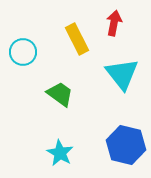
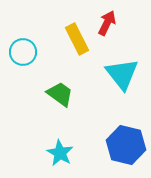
red arrow: moved 7 px left; rotated 15 degrees clockwise
